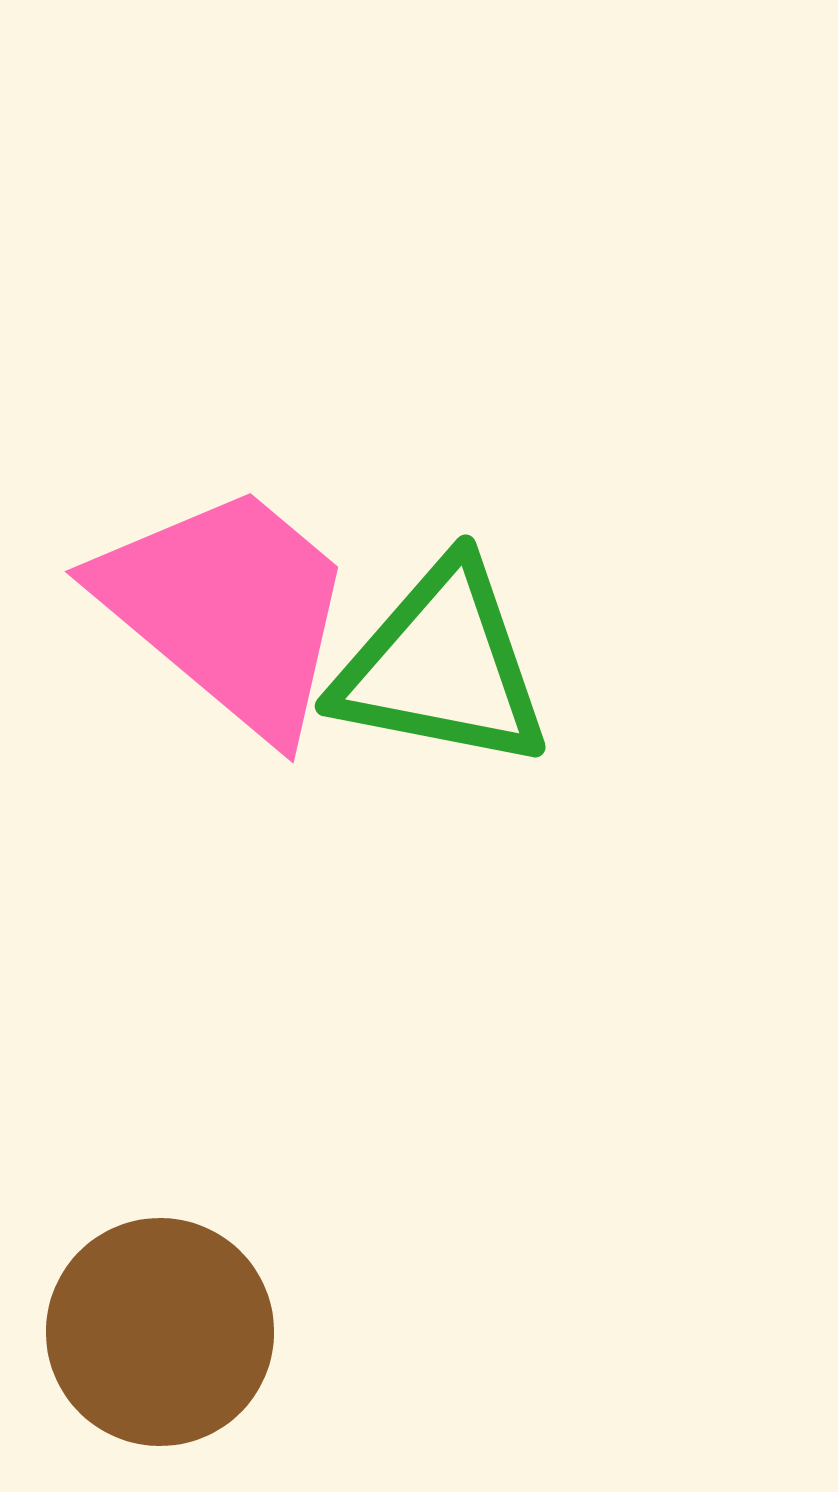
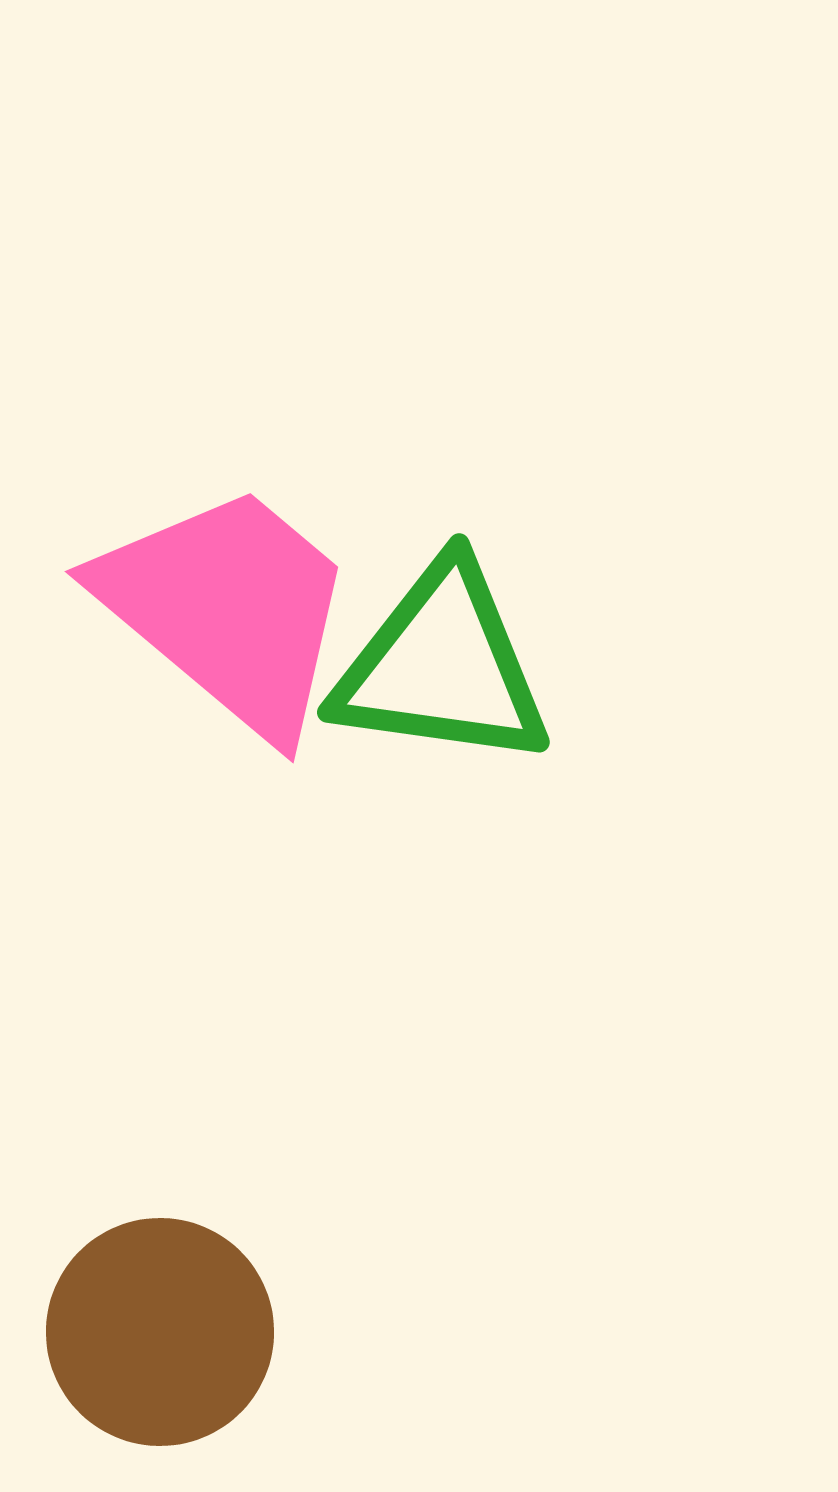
green triangle: rotated 3 degrees counterclockwise
